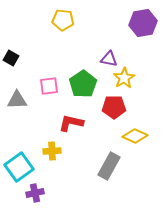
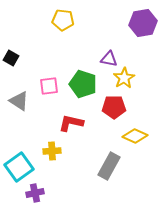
green pentagon: rotated 20 degrees counterclockwise
gray triangle: moved 2 px right, 1 px down; rotated 35 degrees clockwise
